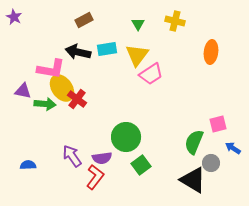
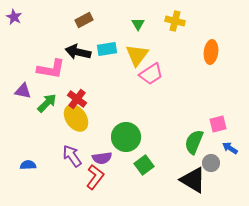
yellow ellipse: moved 14 px right, 30 px down
green arrow: moved 2 px right, 1 px up; rotated 50 degrees counterclockwise
blue arrow: moved 3 px left
green square: moved 3 px right
